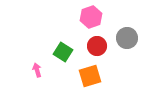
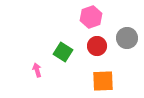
orange square: moved 13 px right, 5 px down; rotated 15 degrees clockwise
